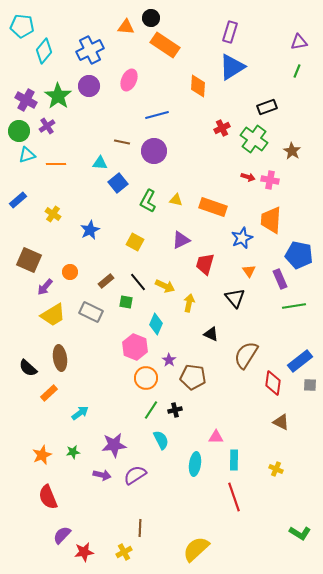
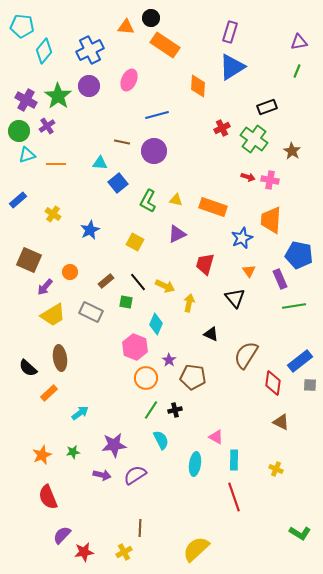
purple triangle at (181, 240): moved 4 px left, 6 px up
pink triangle at (216, 437): rotated 28 degrees clockwise
